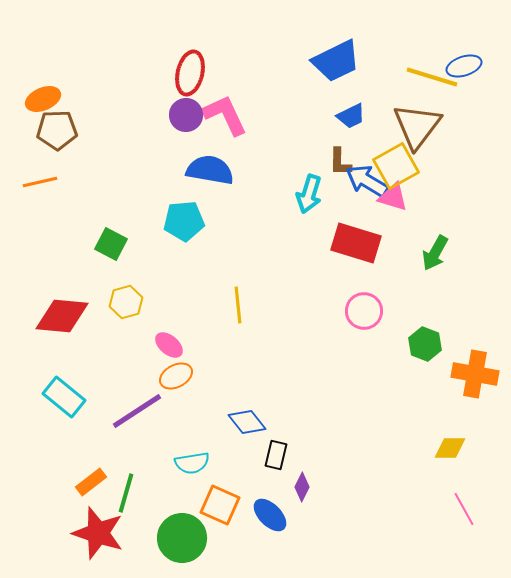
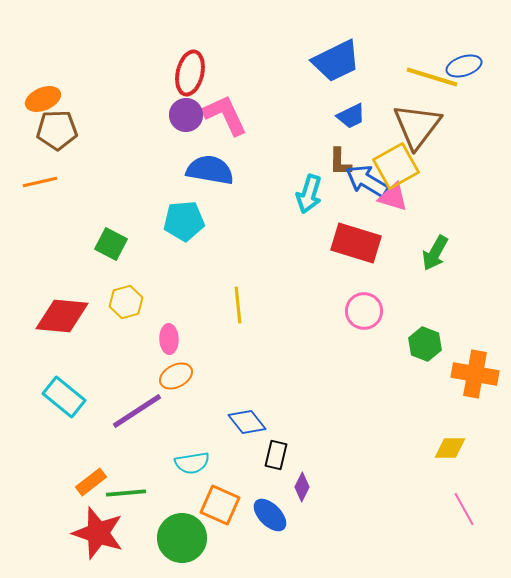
pink ellipse at (169, 345): moved 6 px up; rotated 48 degrees clockwise
green line at (126, 493): rotated 69 degrees clockwise
